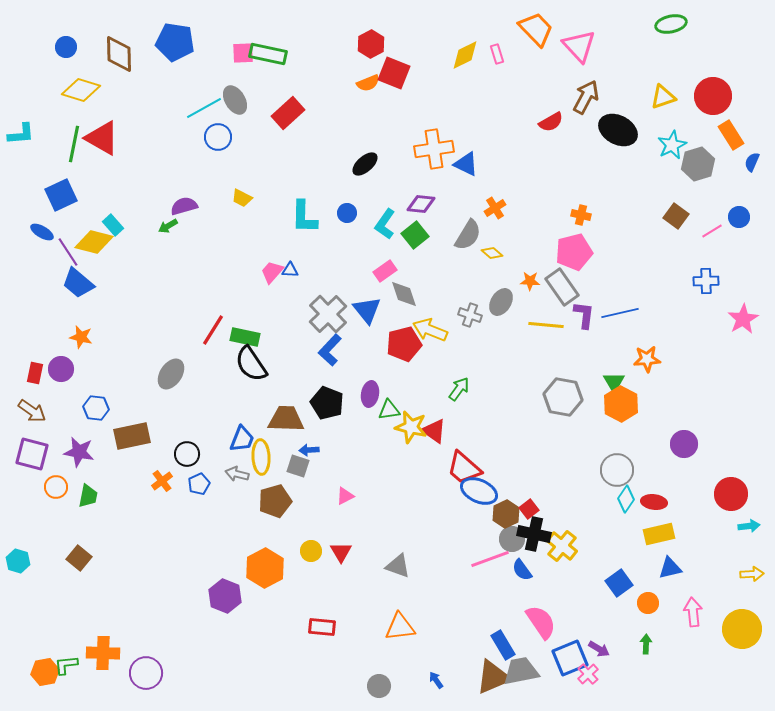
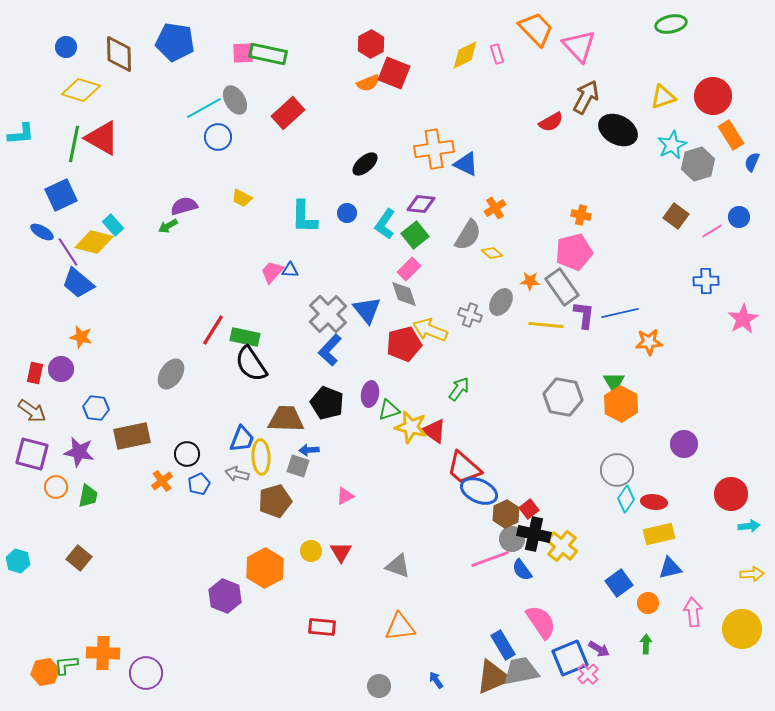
pink rectangle at (385, 271): moved 24 px right, 2 px up; rotated 10 degrees counterclockwise
orange star at (647, 359): moved 2 px right, 17 px up
green triangle at (389, 410): rotated 10 degrees counterclockwise
